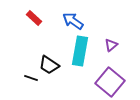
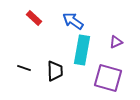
purple triangle: moved 5 px right, 3 px up; rotated 16 degrees clockwise
cyan rectangle: moved 2 px right, 1 px up
black trapezoid: moved 6 px right, 6 px down; rotated 125 degrees counterclockwise
black line: moved 7 px left, 10 px up
purple square: moved 2 px left, 4 px up; rotated 24 degrees counterclockwise
